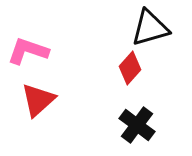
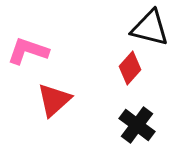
black triangle: rotated 30 degrees clockwise
red triangle: moved 16 px right
